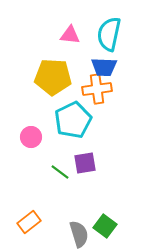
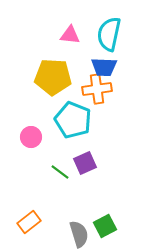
cyan pentagon: rotated 24 degrees counterclockwise
purple square: rotated 15 degrees counterclockwise
green square: rotated 25 degrees clockwise
